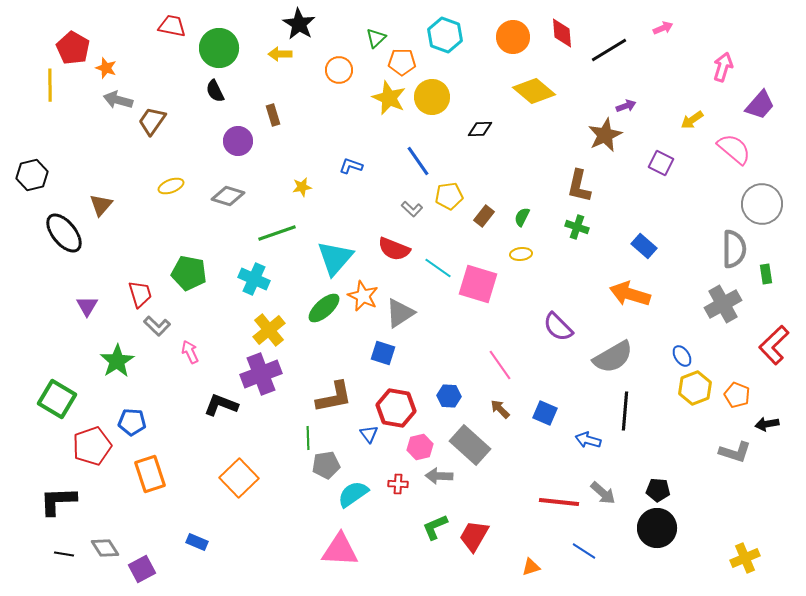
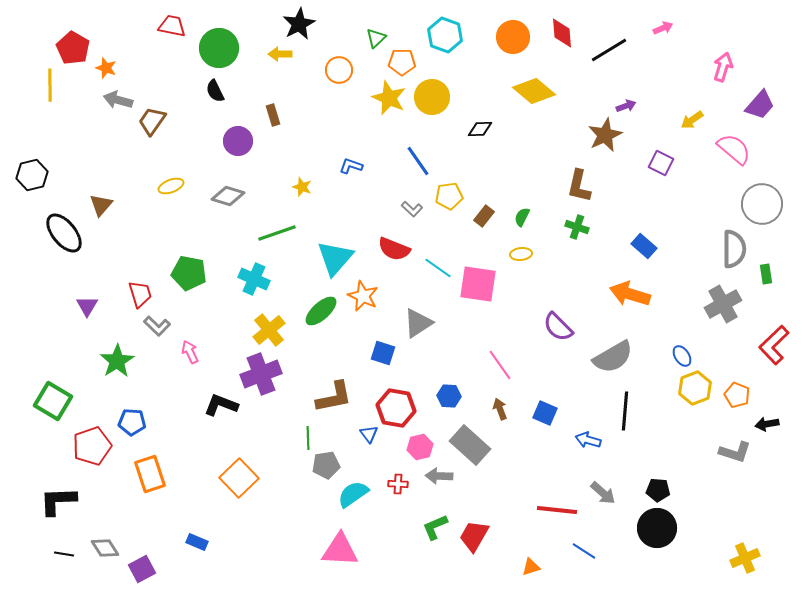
black star at (299, 24): rotated 12 degrees clockwise
yellow star at (302, 187): rotated 30 degrees clockwise
pink square at (478, 284): rotated 9 degrees counterclockwise
green ellipse at (324, 308): moved 3 px left, 3 px down
gray triangle at (400, 313): moved 18 px right, 10 px down
green square at (57, 399): moved 4 px left, 2 px down
brown arrow at (500, 409): rotated 25 degrees clockwise
red line at (559, 502): moved 2 px left, 8 px down
